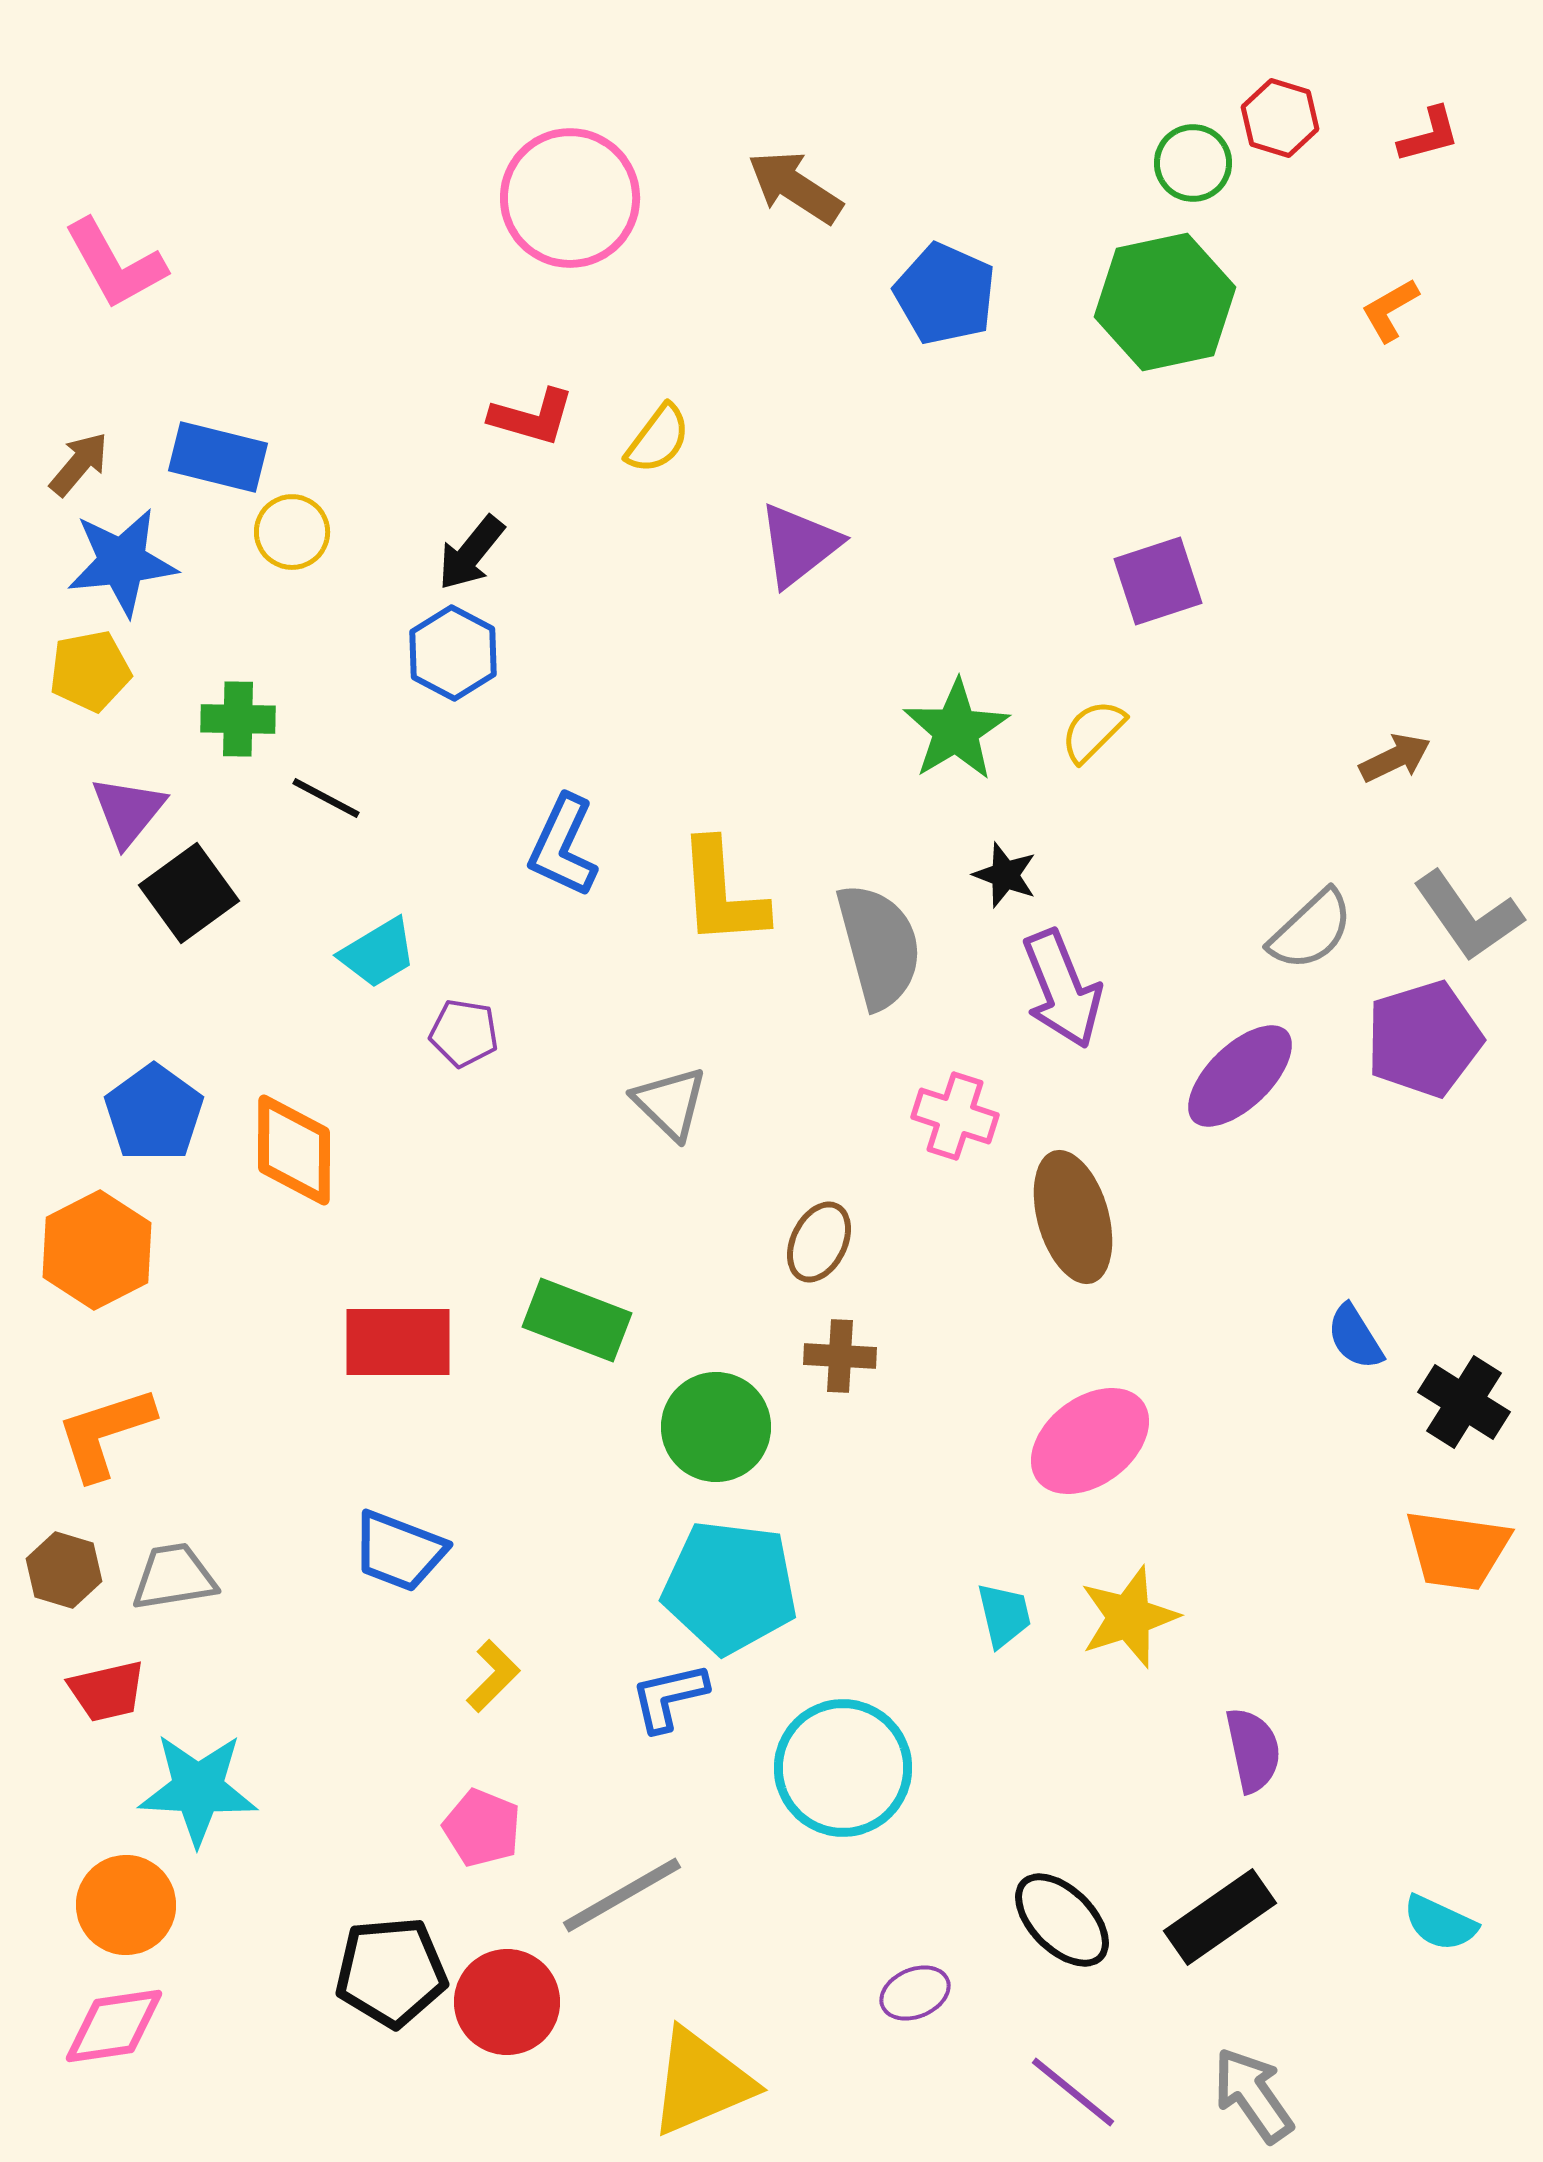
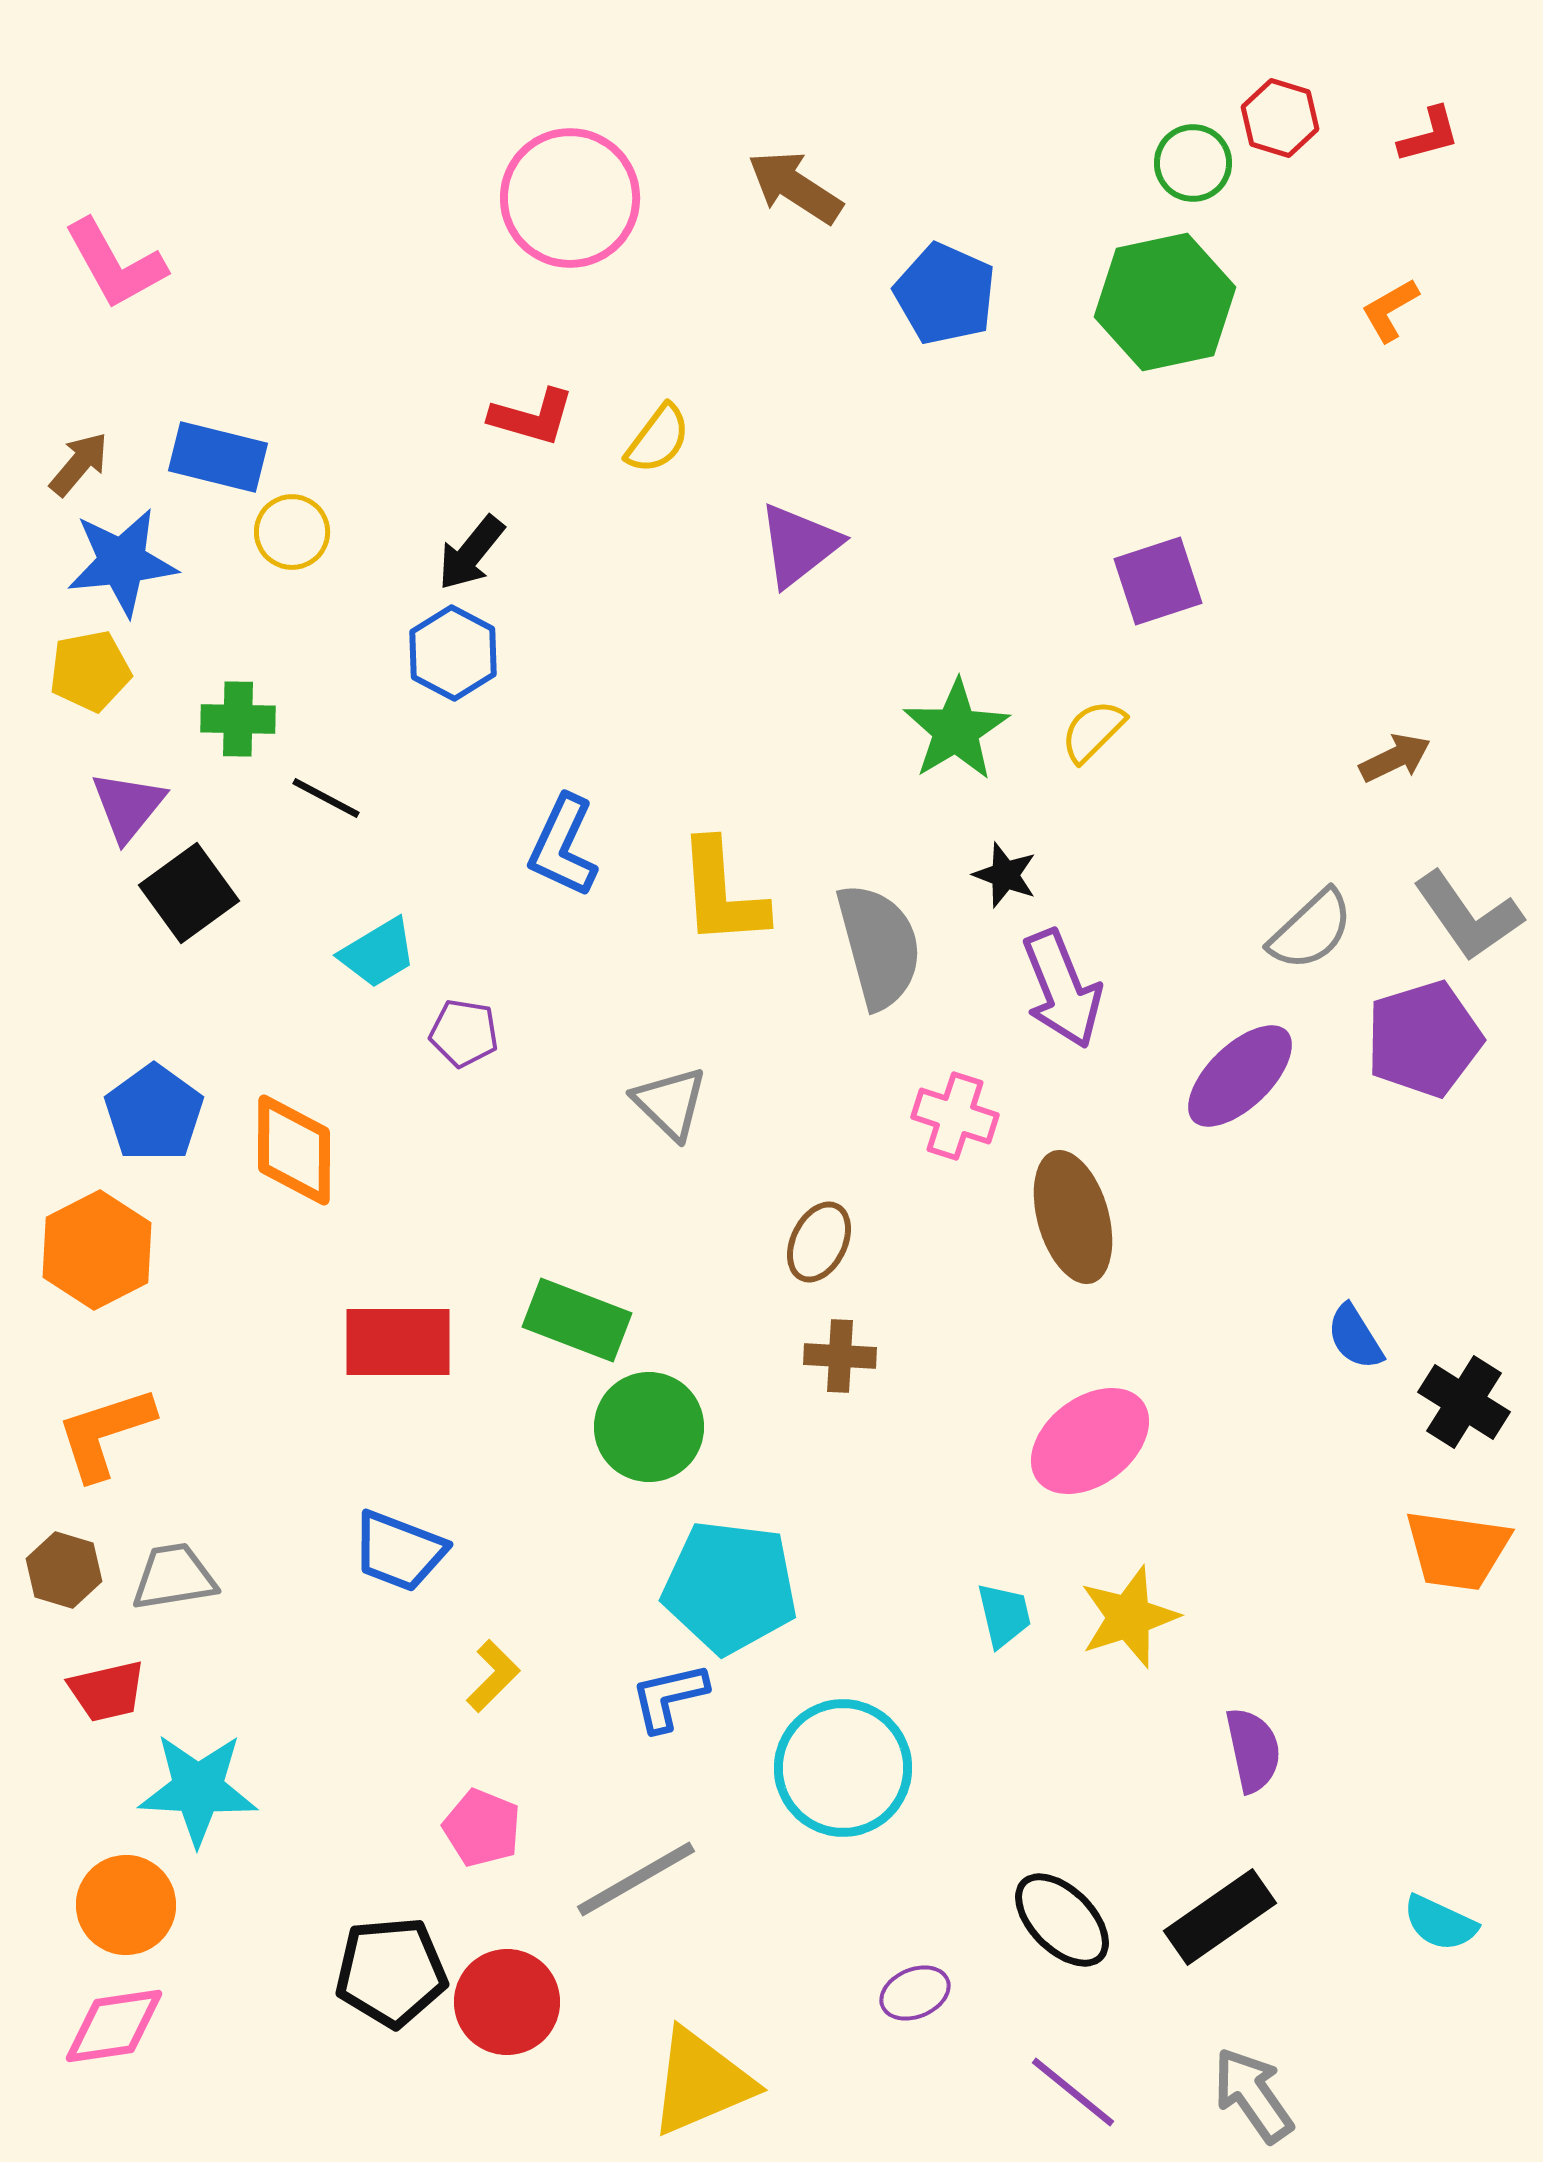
purple triangle at (128, 811): moved 5 px up
green circle at (716, 1427): moved 67 px left
gray line at (622, 1895): moved 14 px right, 16 px up
